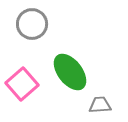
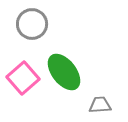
green ellipse: moved 6 px left
pink square: moved 1 px right, 6 px up
